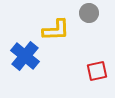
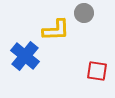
gray circle: moved 5 px left
red square: rotated 20 degrees clockwise
